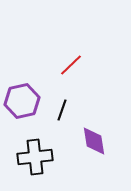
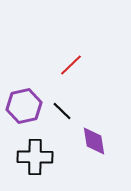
purple hexagon: moved 2 px right, 5 px down
black line: moved 1 px down; rotated 65 degrees counterclockwise
black cross: rotated 8 degrees clockwise
